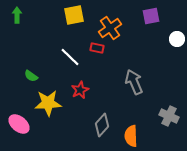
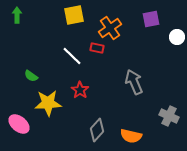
purple square: moved 3 px down
white circle: moved 2 px up
white line: moved 2 px right, 1 px up
red star: rotated 12 degrees counterclockwise
gray diamond: moved 5 px left, 5 px down
orange semicircle: rotated 75 degrees counterclockwise
